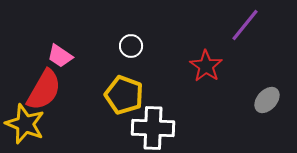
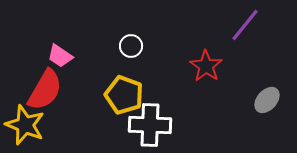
red semicircle: moved 1 px right
yellow star: moved 1 px down
white cross: moved 3 px left, 3 px up
